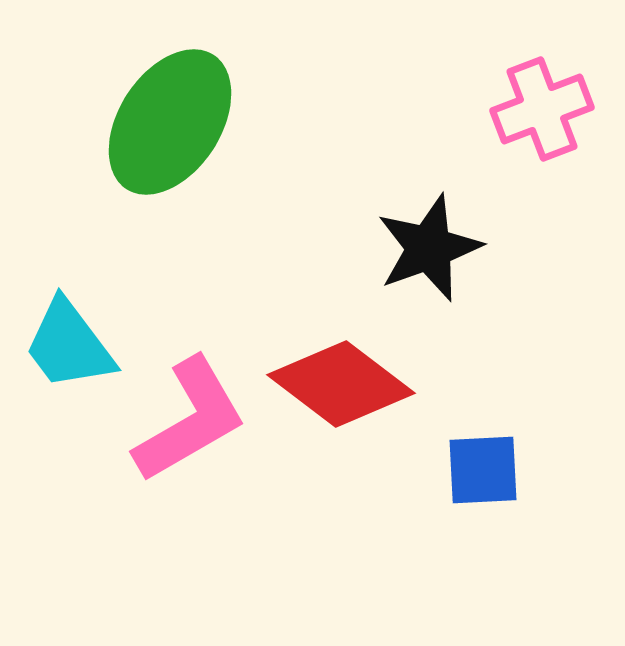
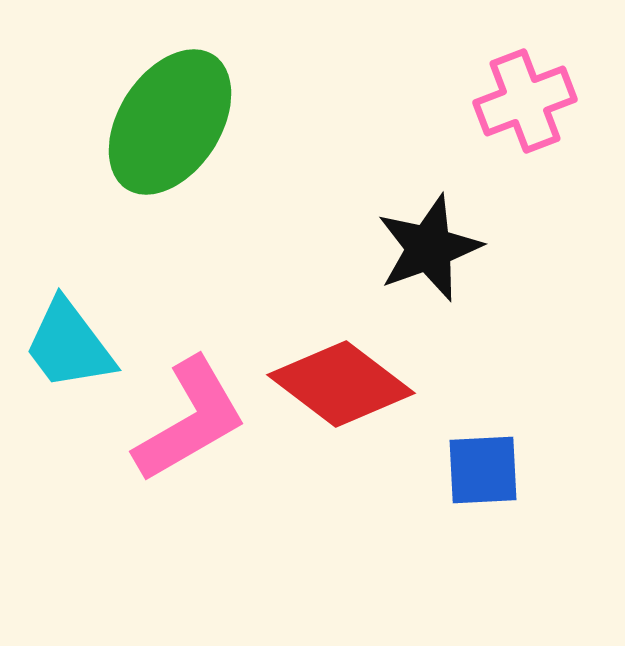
pink cross: moved 17 px left, 8 px up
